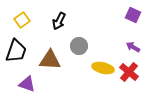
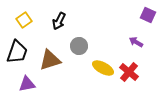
purple square: moved 15 px right
yellow square: moved 2 px right
purple arrow: moved 3 px right, 5 px up
black trapezoid: moved 1 px right, 1 px down
brown triangle: rotated 20 degrees counterclockwise
yellow ellipse: rotated 15 degrees clockwise
purple triangle: rotated 30 degrees counterclockwise
